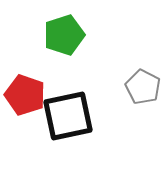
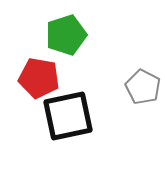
green pentagon: moved 2 px right
red pentagon: moved 14 px right, 17 px up; rotated 9 degrees counterclockwise
